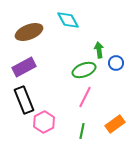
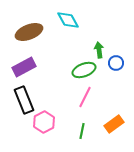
orange rectangle: moved 1 px left
